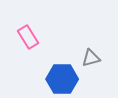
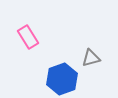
blue hexagon: rotated 20 degrees counterclockwise
